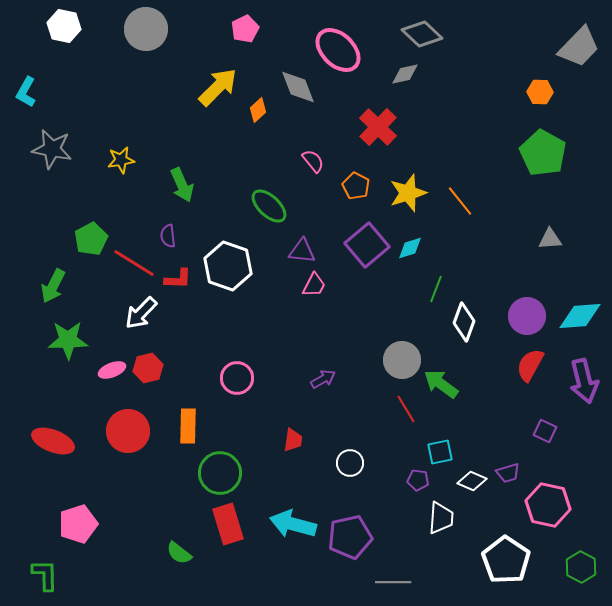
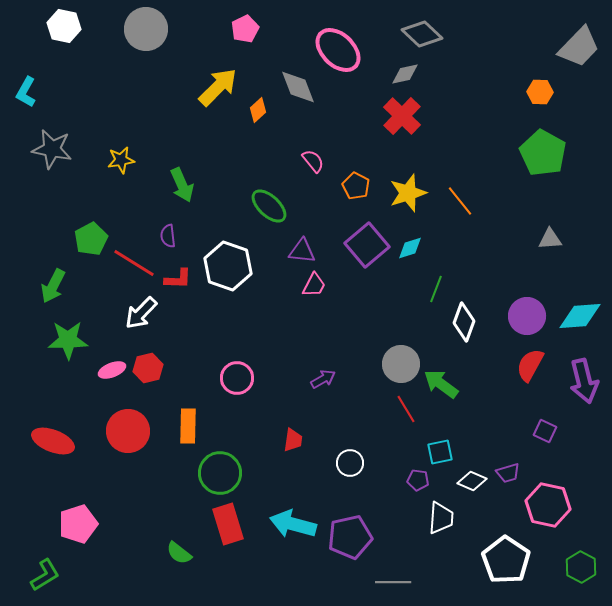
red cross at (378, 127): moved 24 px right, 11 px up
gray circle at (402, 360): moved 1 px left, 4 px down
green L-shape at (45, 575): rotated 60 degrees clockwise
